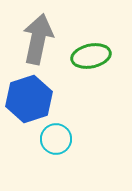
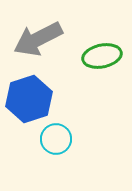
gray arrow: rotated 129 degrees counterclockwise
green ellipse: moved 11 px right
